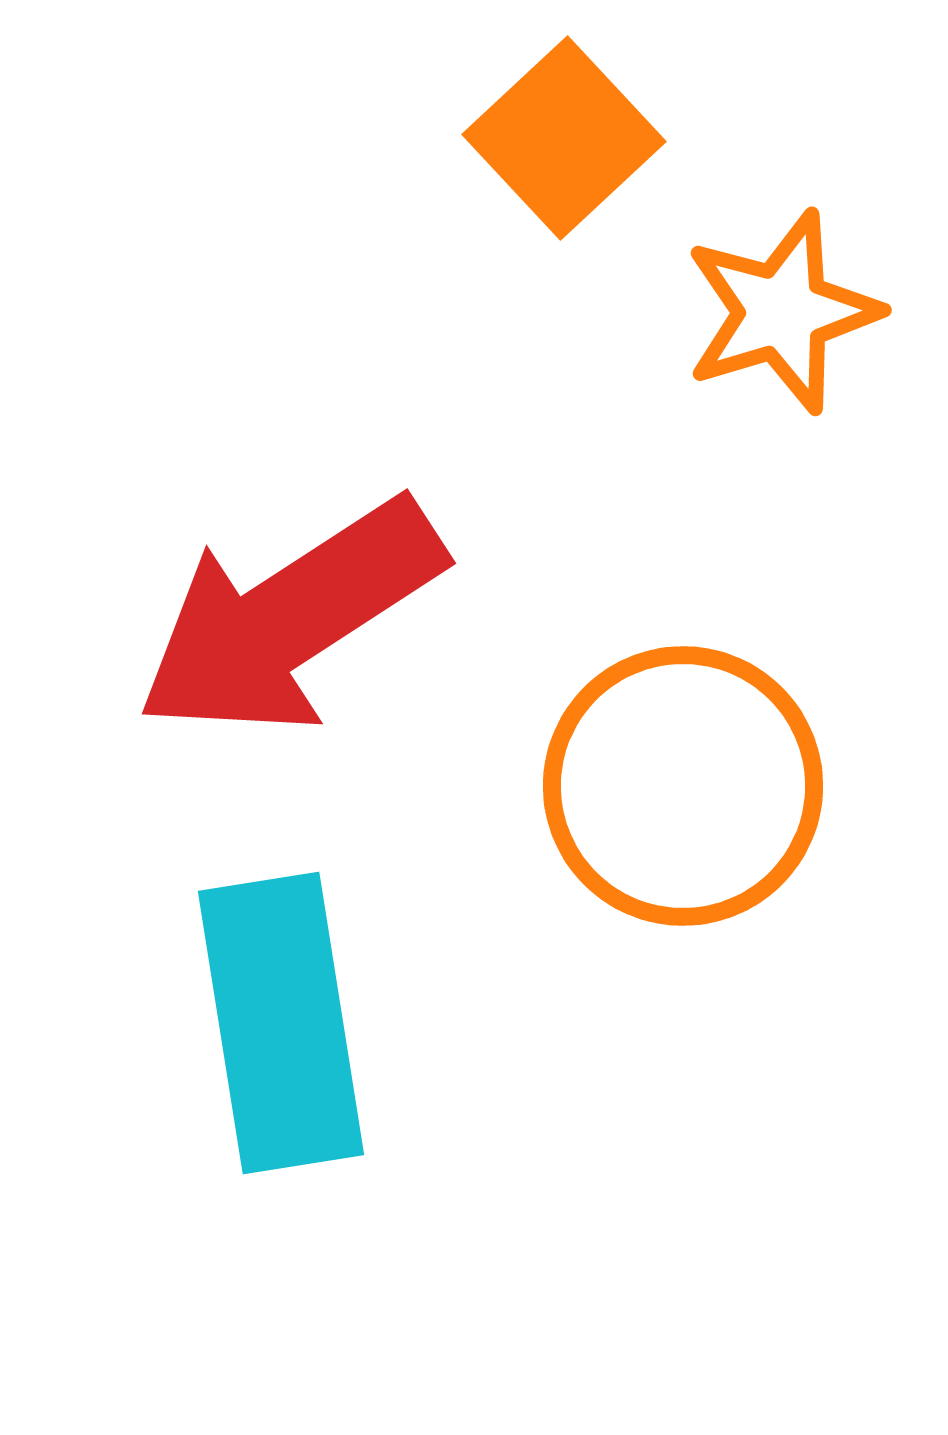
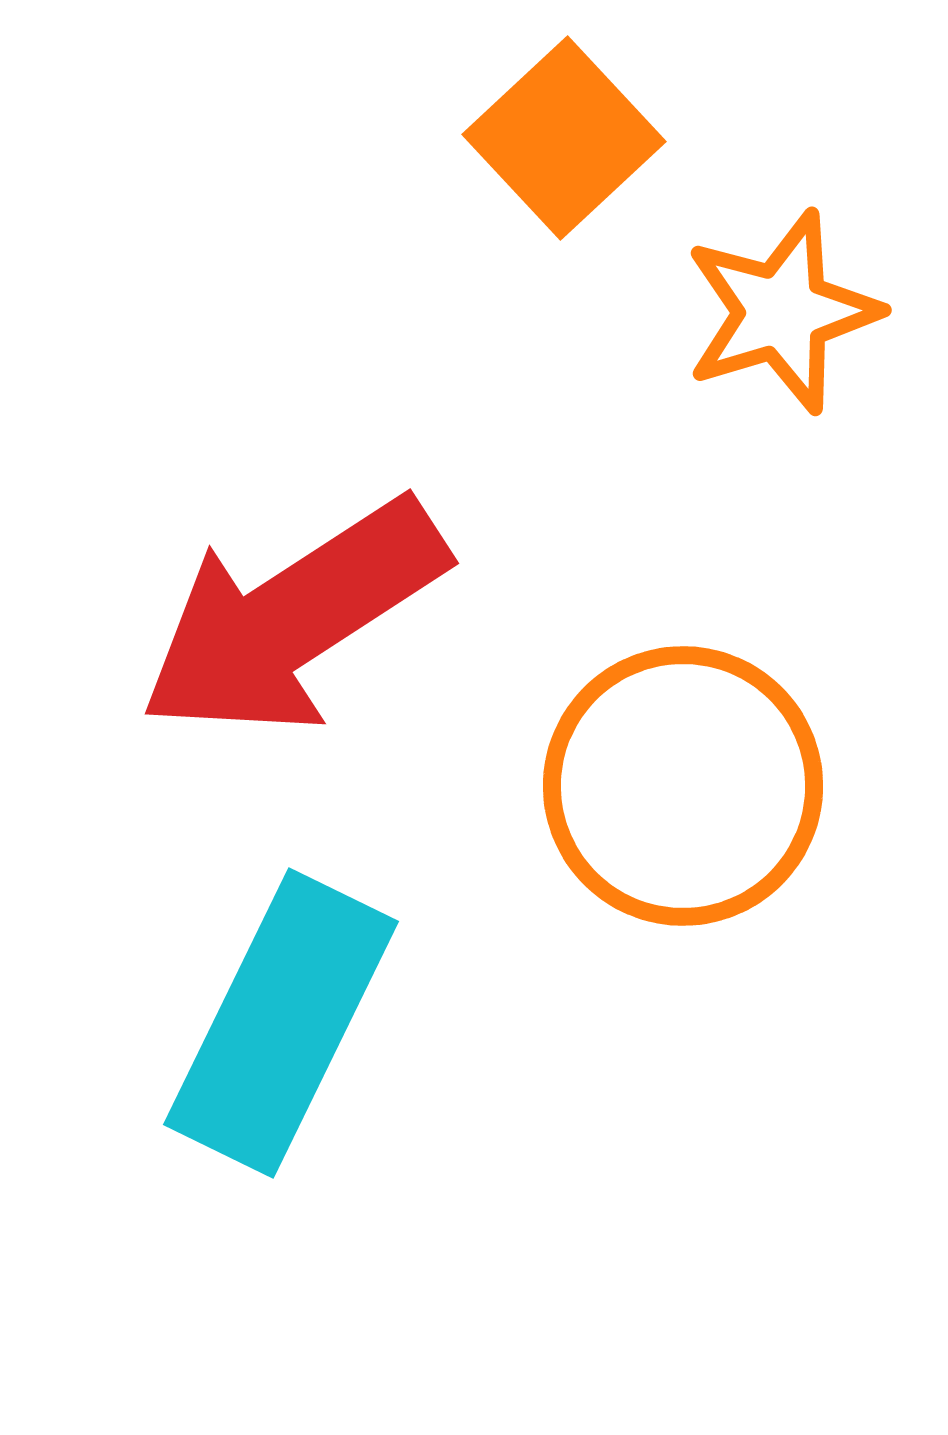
red arrow: moved 3 px right
cyan rectangle: rotated 35 degrees clockwise
